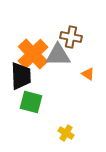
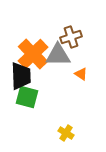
brown cross: rotated 30 degrees counterclockwise
orange triangle: moved 7 px left
green square: moved 4 px left, 5 px up
